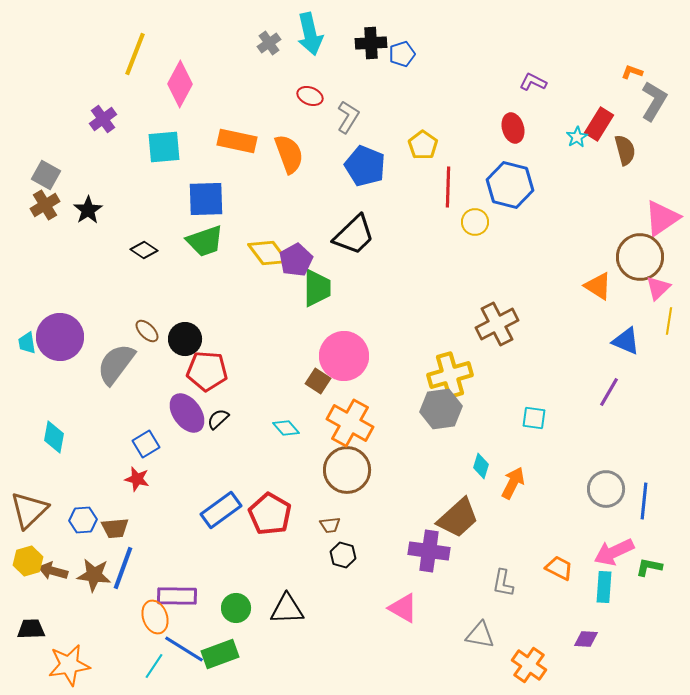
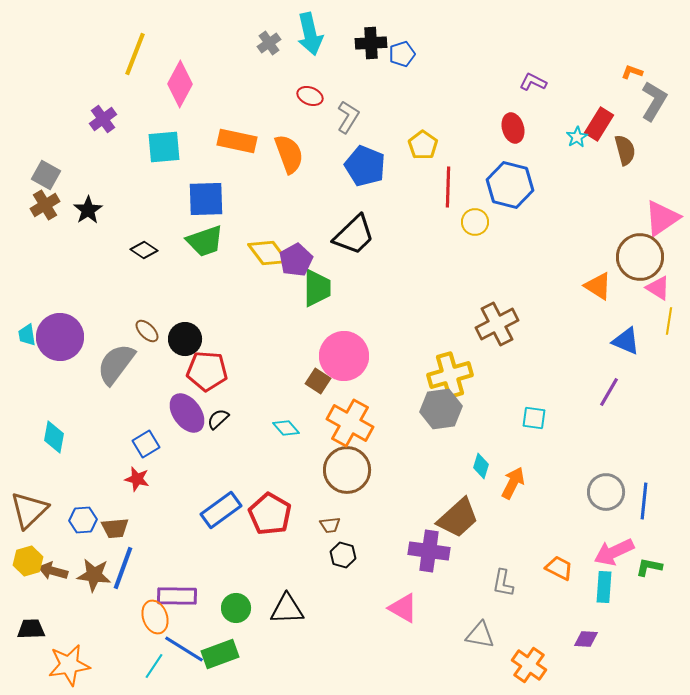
pink triangle at (658, 288): rotated 44 degrees counterclockwise
cyan trapezoid at (27, 343): moved 8 px up
gray circle at (606, 489): moved 3 px down
